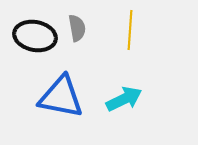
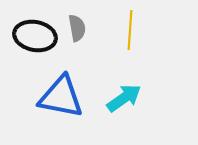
cyan arrow: moved 1 px up; rotated 9 degrees counterclockwise
